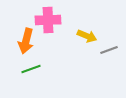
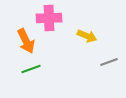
pink cross: moved 1 px right, 2 px up
orange arrow: rotated 40 degrees counterclockwise
gray line: moved 12 px down
